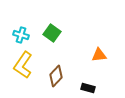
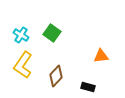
cyan cross: rotated 14 degrees clockwise
orange triangle: moved 2 px right, 1 px down
black rectangle: moved 1 px up
